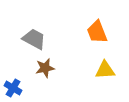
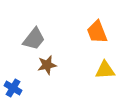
gray trapezoid: rotated 100 degrees clockwise
brown star: moved 2 px right, 3 px up
